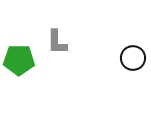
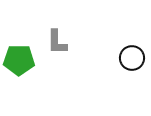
black circle: moved 1 px left
